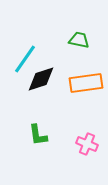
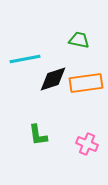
cyan line: rotated 44 degrees clockwise
black diamond: moved 12 px right
